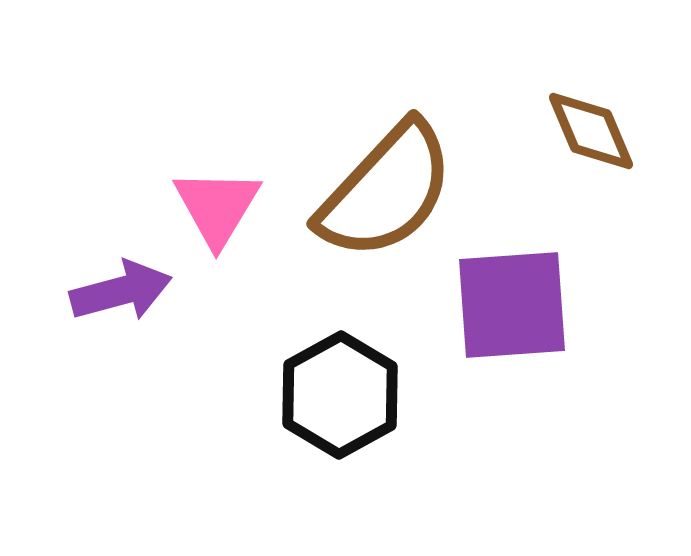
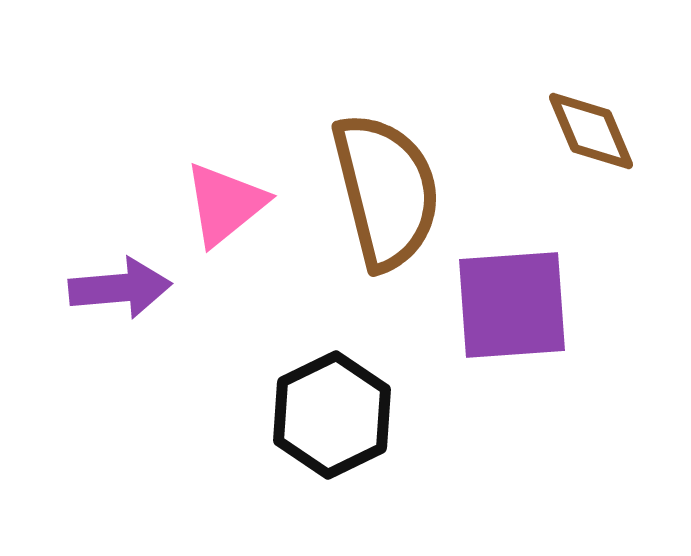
brown semicircle: rotated 57 degrees counterclockwise
pink triangle: moved 8 px right, 3 px up; rotated 20 degrees clockwise
purple arrow: moved 1 px left, 3 px up; rotated 10 degrees clockwise
black hexagon: moved 8 px left, 20 px down; rotated 3 degrees clockwise
